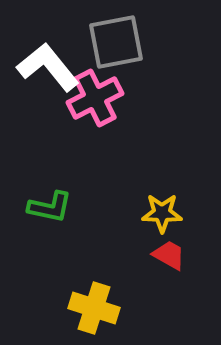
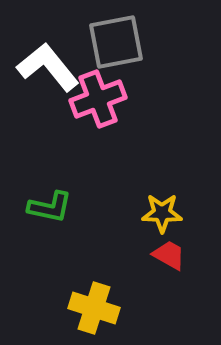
pink cross: moved 3 px right, 1 px down; rotated 6 degrees clockwise
